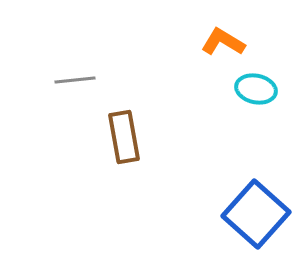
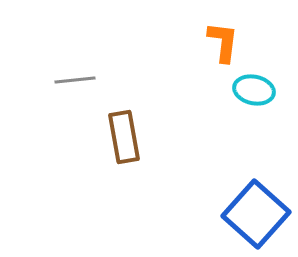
orange L-shape: rotated 66 degrees clockwise
cyan ellipse: moved 2 px left, 1 px down
